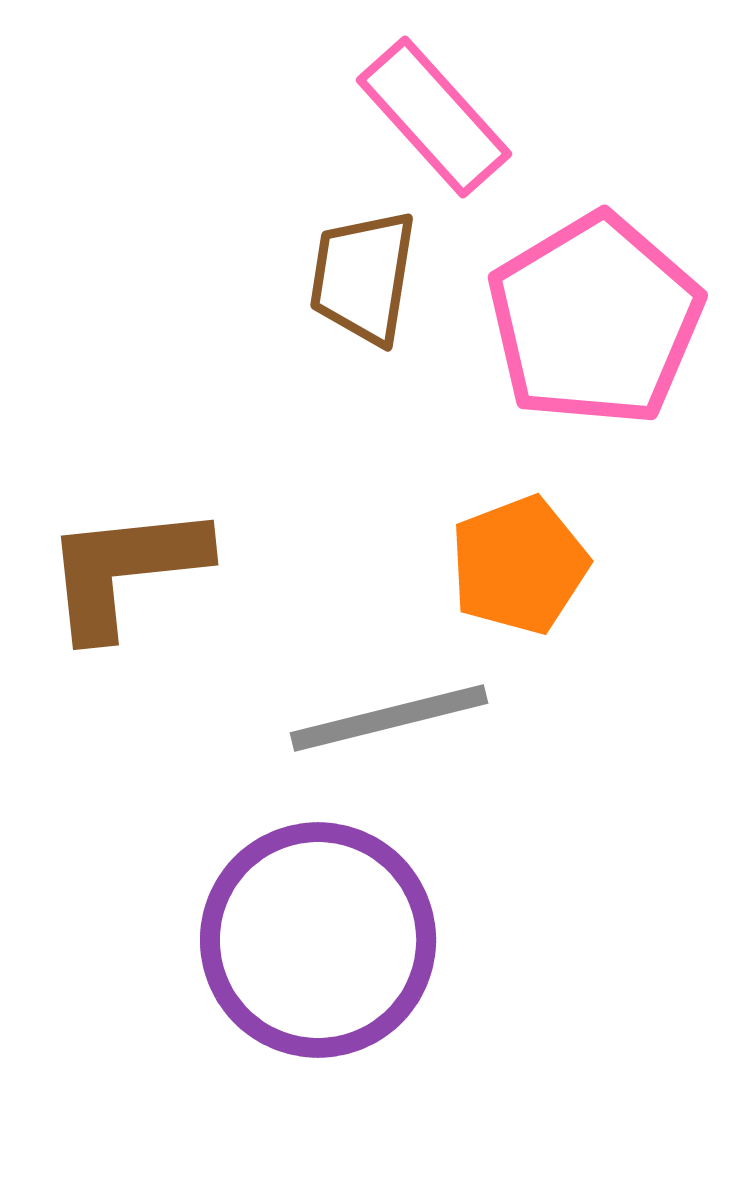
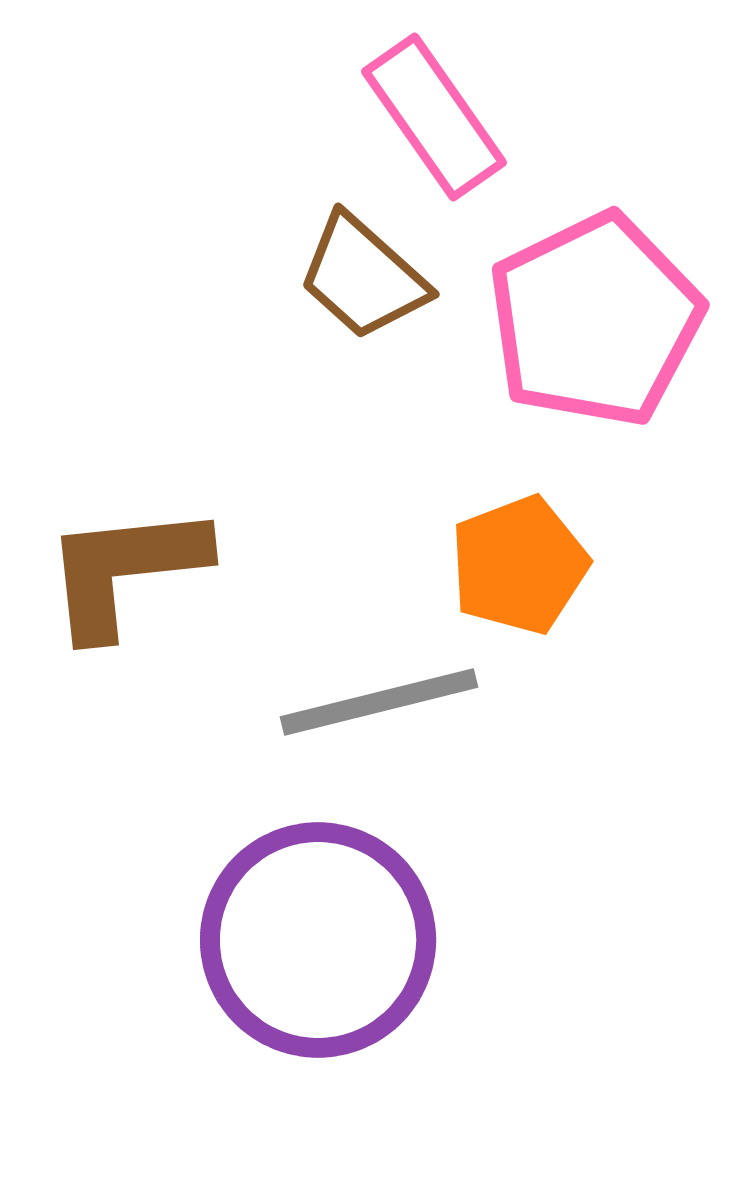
pink rectangle: rotated 7 degrees clockwise
brown trapezoid: rotated 57 degrees counterclockwise
pink pentagon: rotated 5 degrees clockwise
gray line: moved 10 px left, 16 px up
